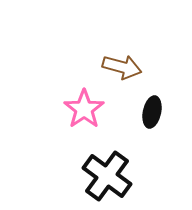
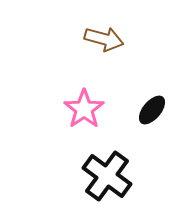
brown arrow: moved 18 px left, 28 px up
black ellipse: moved 2 px up; rotated 28 degrees clockwise
